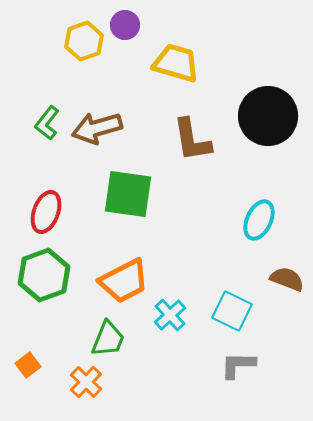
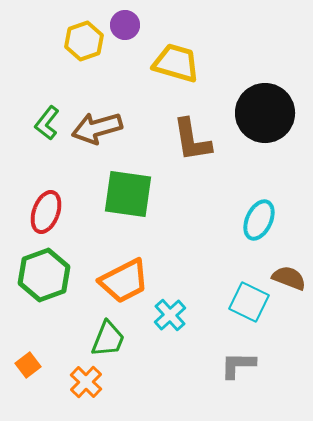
black circle: moved 3 px left, 3 px up
brown semicircle: moved 2 px right, 1 px up
cyan square: moved 17 px right, 9 px up
